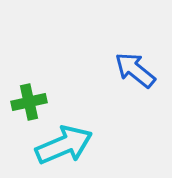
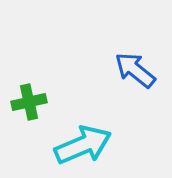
cyan arrow: moved 19 px right
